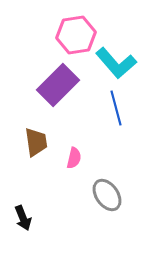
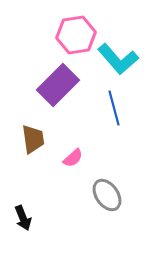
cyan L-shape: moved 2 px right, 4 px up
blue line: moved 2 px left
brown trapezoid: moved 3 px left, 3 px up
pink semicircle: moved 1 px left; rotated 35 degrees clockwise
